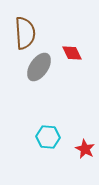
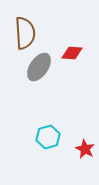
red diamond: rotated 60 degrees counterclockwise
cyan hexagon: rotated 20 degrees counterclockwise
